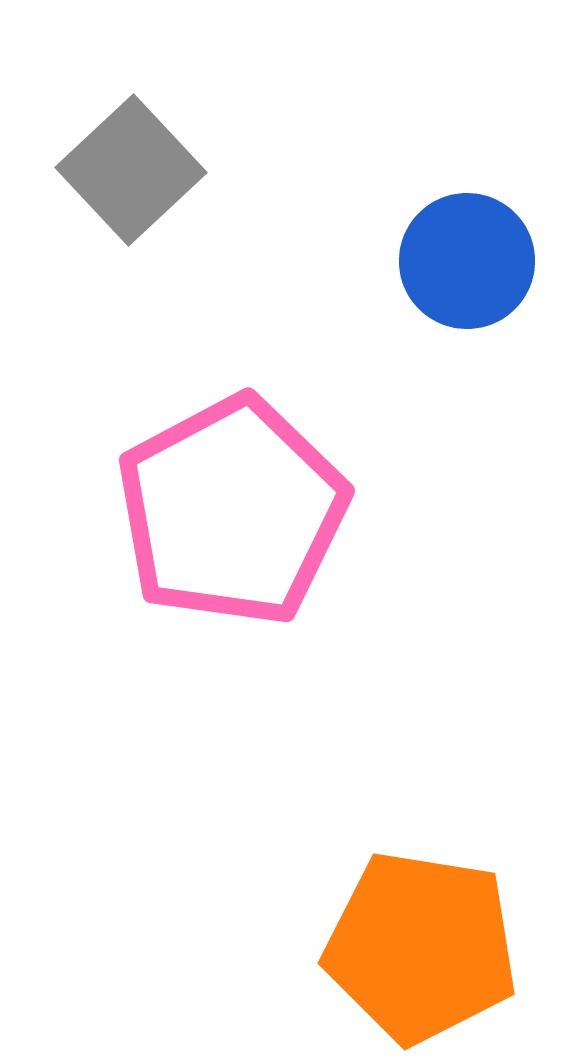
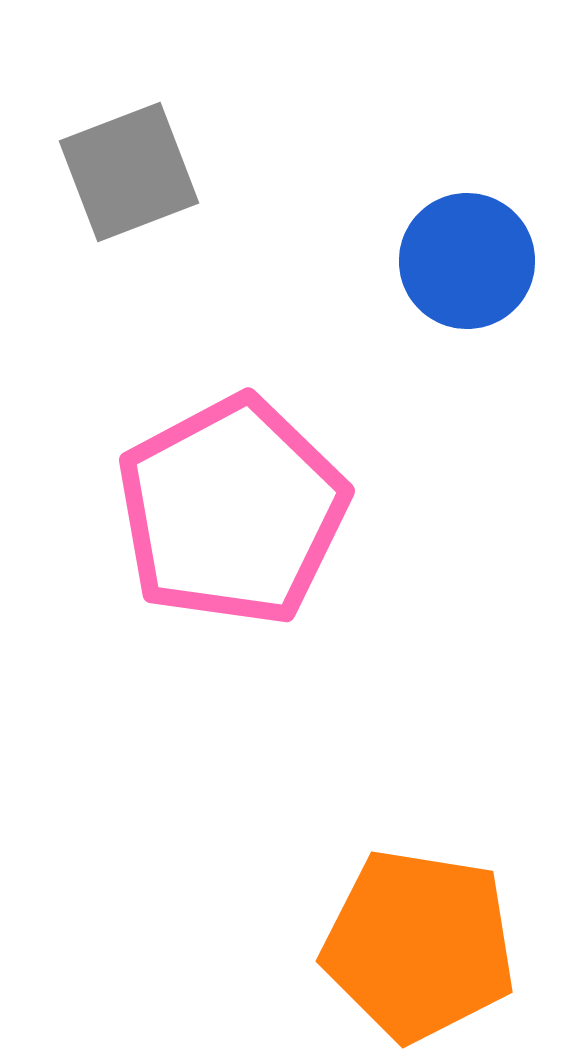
gray square: moved 2 px left, 2 px down; rotated 22 degrees clockwise
orange pentagon: moved 2 px left, 2 px up
